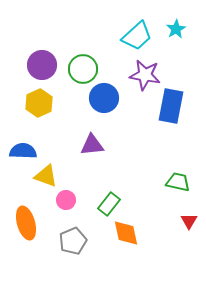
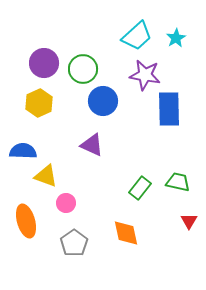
cyan star: moved 9 px down
purple circle: moved 2 px right, 2 px up
blue circle: moved 1 px left, 3 px down
blue rectangle: moved 2 px left, 3 px down; rotated 12 degrees counterclockwise
purple triangle: rotated 30 degrees clockwise
pink circle: moved 3 px down
green rectangle: moved 31 px right, 16 px up
orange ellipse: moved 2 px up
gray pentagon: moved 1 px right, 2 px down; rotated 12 degrees counterclockwise
